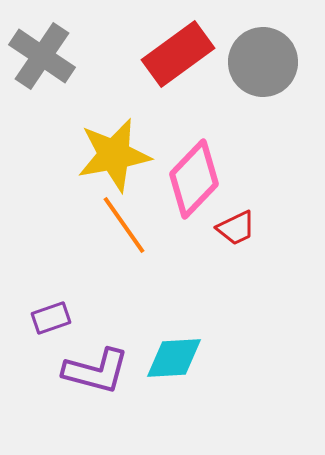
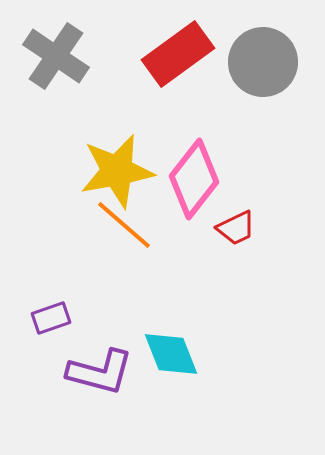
gray cross: moved 14 px right
yellow star: moved 3 px right, 16 px down
pink diamond: rotated 6 degrees counterclockwise
orange line: rotated 14 degrees counterclockwise
cyan diamond: moved 3 px left, 4 px up; rotated 72 degrees clockwise
purple L-shape: moved 4 px right, 1 px down
